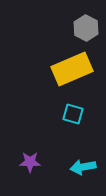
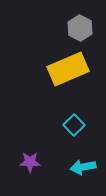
gray hexagon: moved 6 px left
yellow rectangle: moved 4 px left
cyan square: moved 1 px right, 11 px down; rotated 30 degrees clockwise
